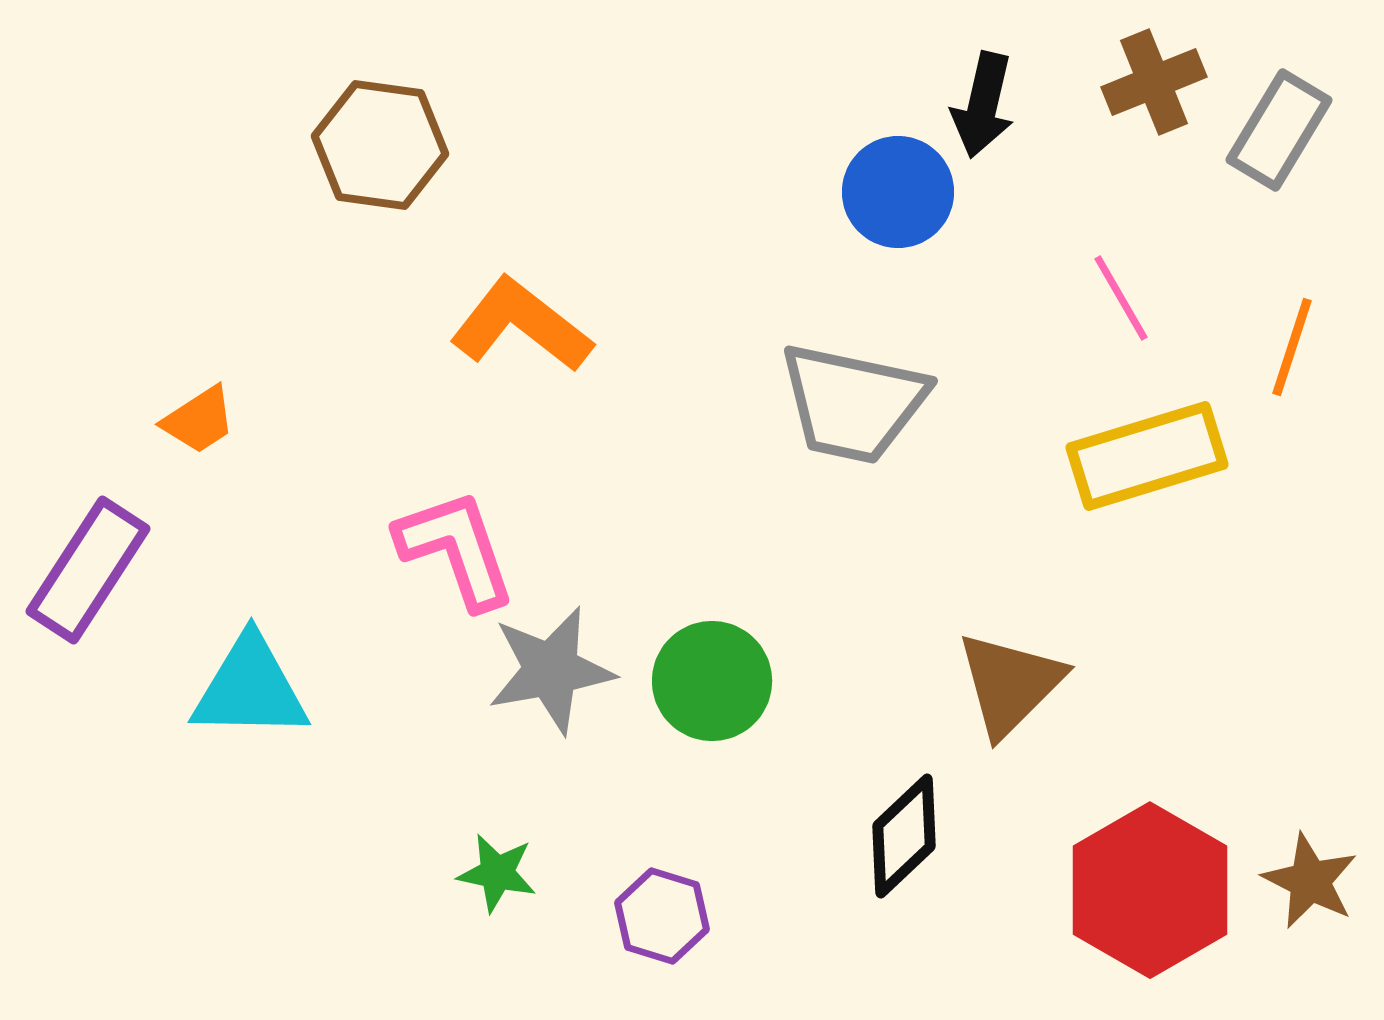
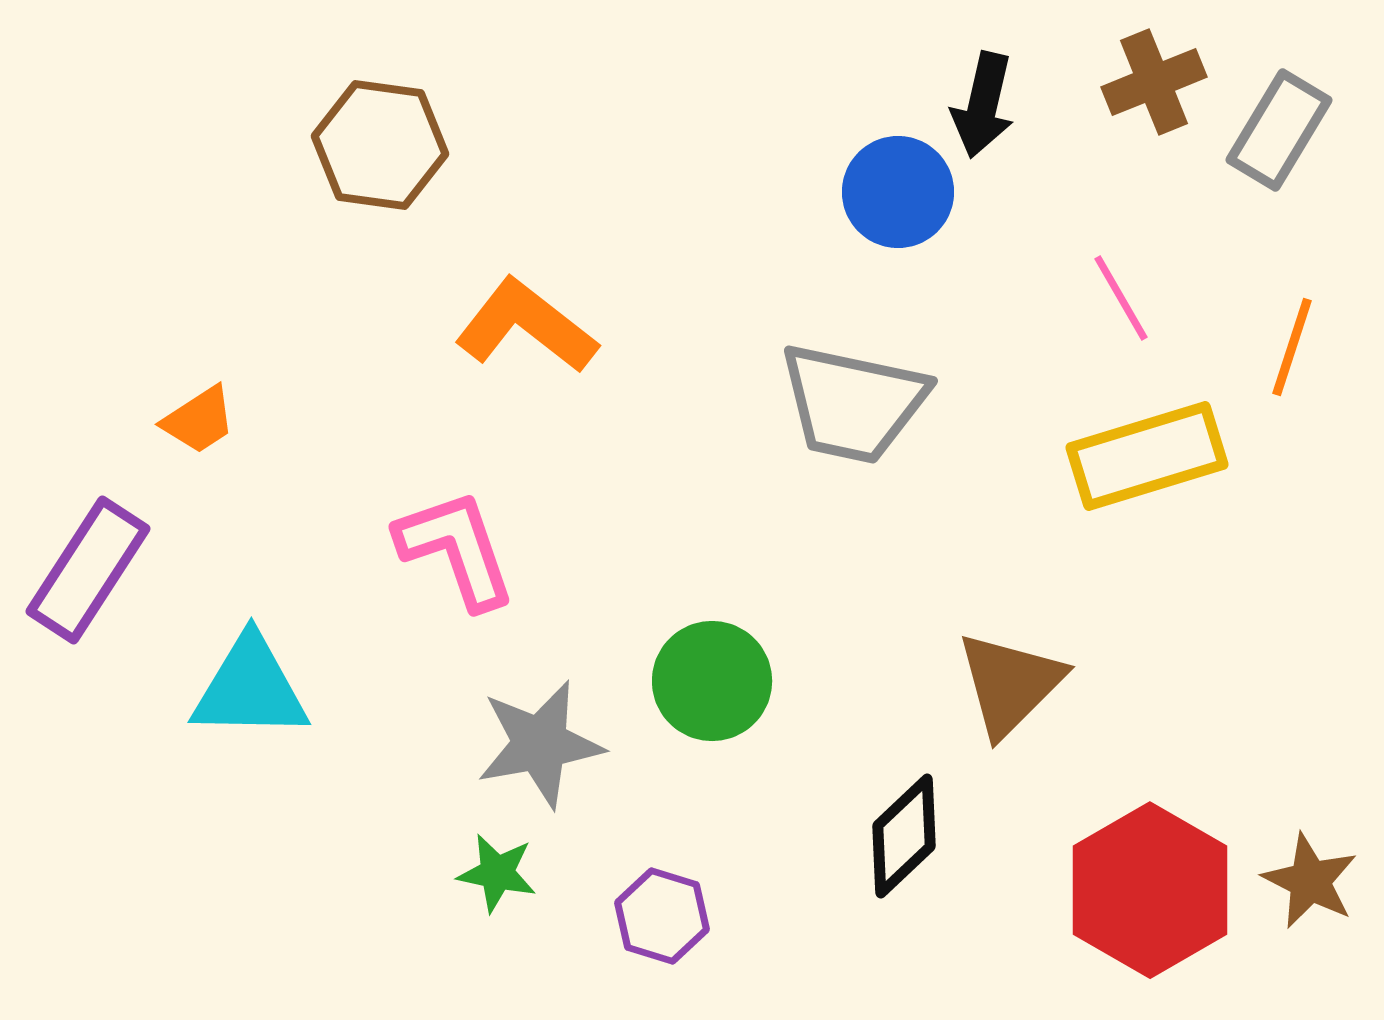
orange L-shape: moved 5 px right, 1 px down
gray star: moved 11 px left, 74 px down
